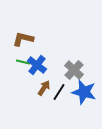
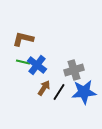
gray cross: rotated 30 degrees clockwise
blue star: rotated 20 degrees counterclockwise
